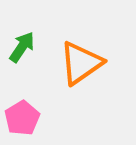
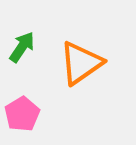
pink pentagon: moved 4 px up
